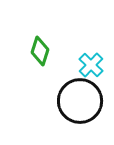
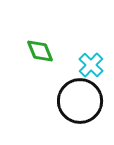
green diamond: rotated 40 degrees counterclockwise
